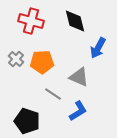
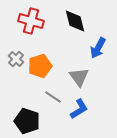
orange pentagon: moved 2 px left, 4 px down; rotated 15 degrees counterclockwise
gray triangle: rotated 30 degrees clockwise
gray line: moved 3 px down
blue L-shape: moved 1 px right, 2 px up
